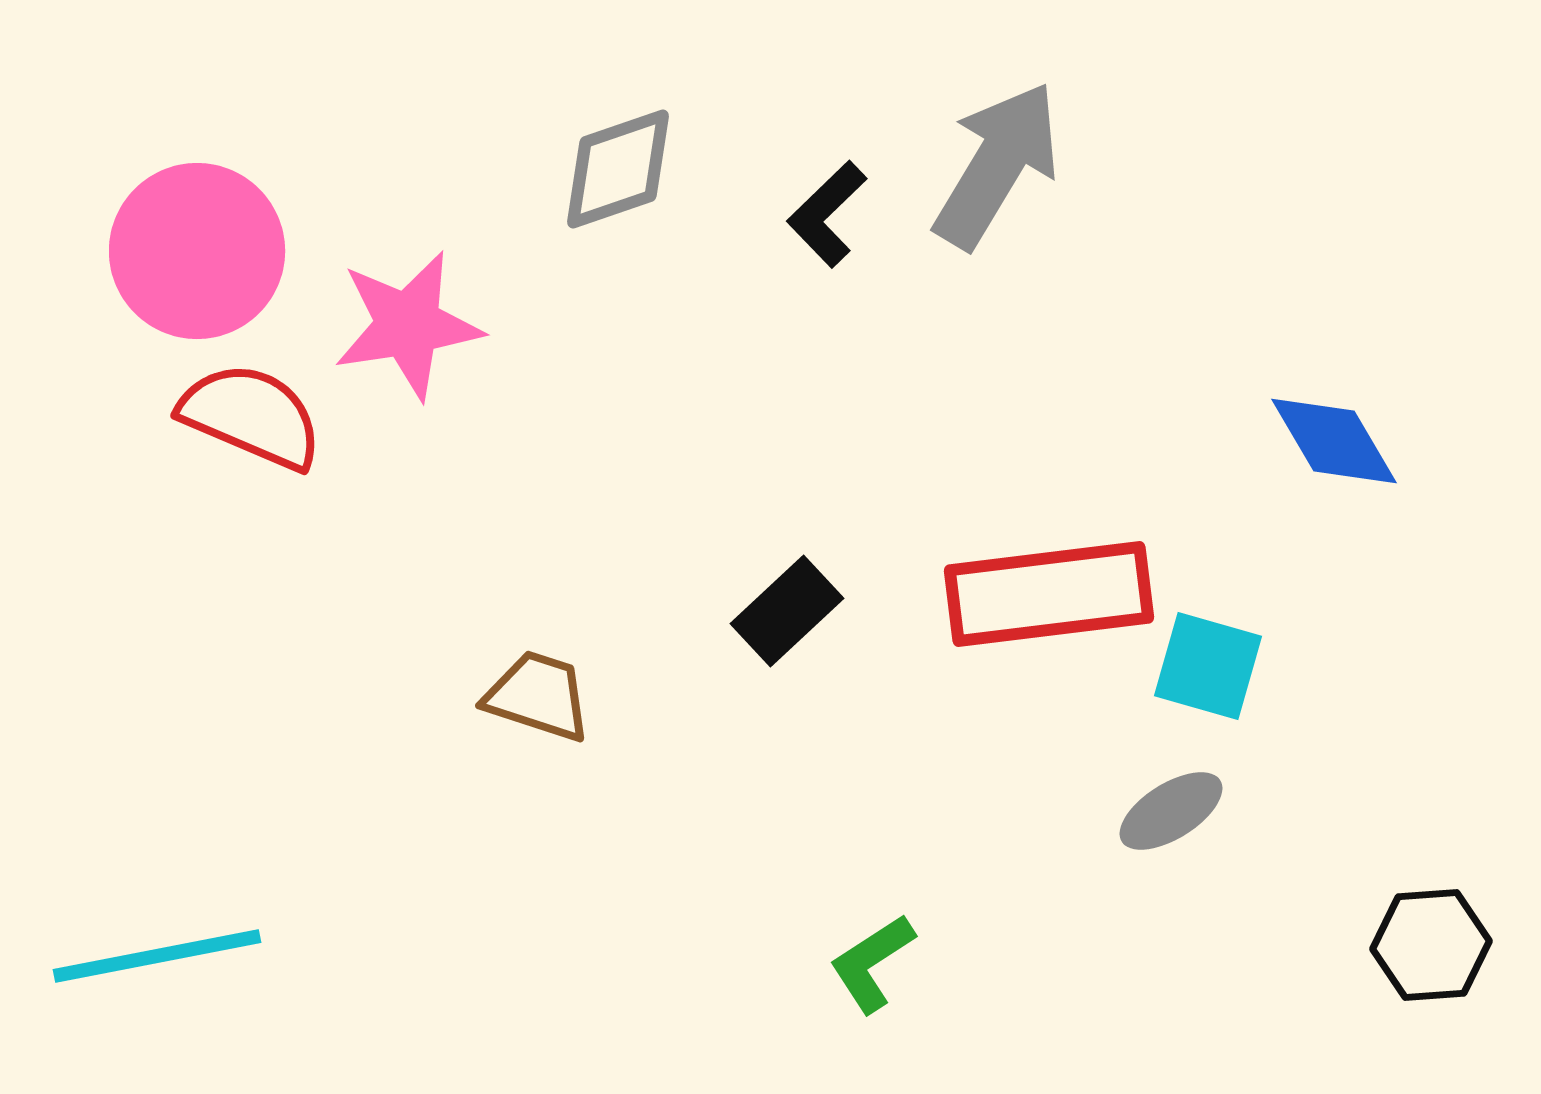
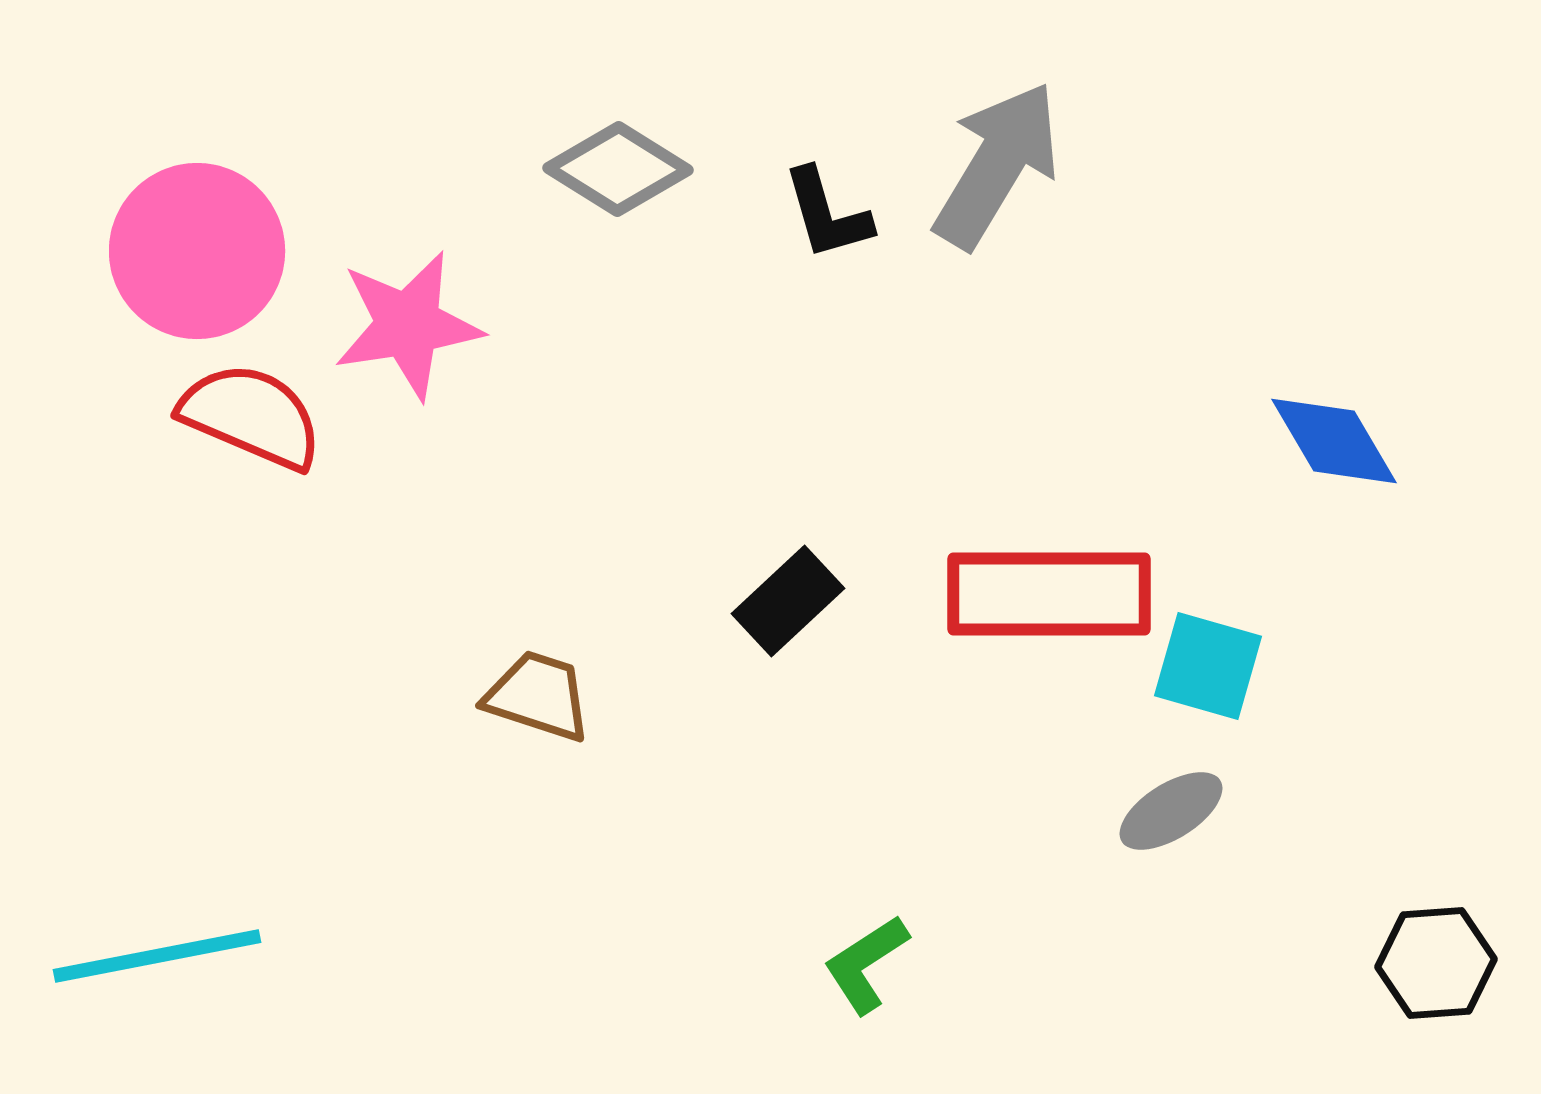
gray diamond: rotated 51 degrees clockwise
black L-shape: rotated 62 degrees counterclockwise
red rectangle: rotated 7 degrees clockwise
black rectangle: moved 1 px right, 10 px up
black hexagon: moved 5 px right, 18 px down
green L-shape: moved 6 px left, 1 px down
